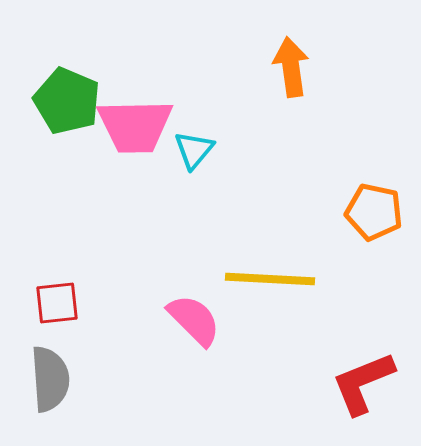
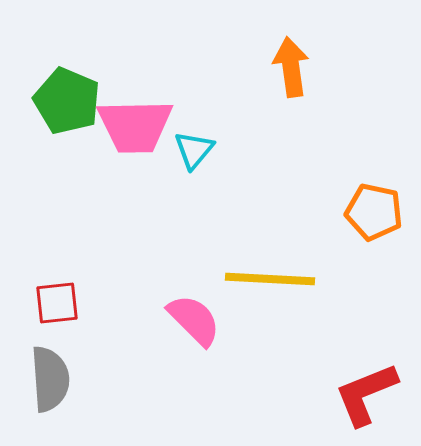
red L-shape: moved 3 px right, 11 px down
